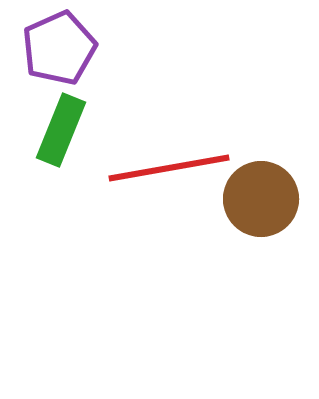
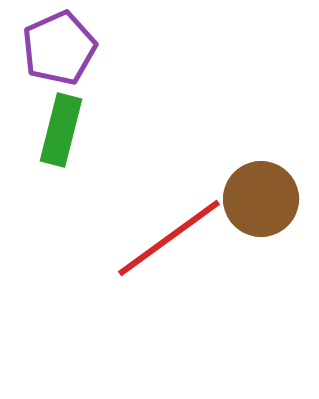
green rectangle: rotated 8 degrees counterclockwise
red line: moved 70 px down; rotated 26 degrees counterclockwise
